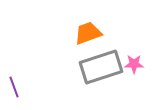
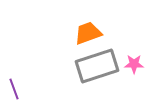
gray rectangle: moved 4 px left, 1 px up
purple line: moved 2 px down
